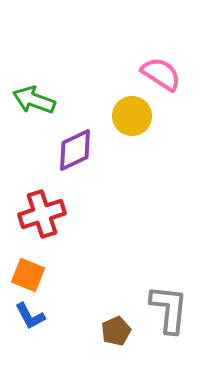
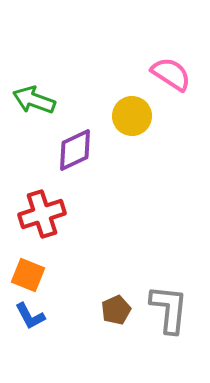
pink semicircle: moved 10 px right
brown pentagon: moved 21 px up
